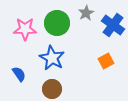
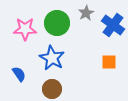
orange square: moved 3 px right, 1 px down; rotated 28 degrees clockwise
